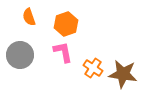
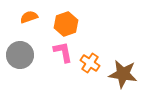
orange semicircle: rotated 90 degrees clockwise
orange cross: moved 3 px left, 5 px up
